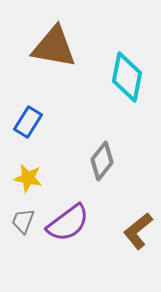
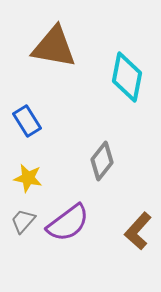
blue rectangle: moved 1 px left, 1 px up; rotated 64 degrees counterclockwise
gray trapezoid: rotated 20 degrees clockwise
brown L-shape: rotated 9 degrees counterclockwise
